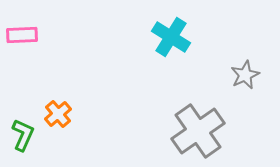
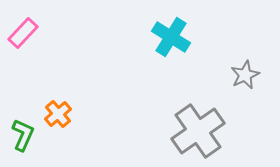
pink rectangle: moved 1 px right, 2 px up; rotated 44 degrees counterclockwise
